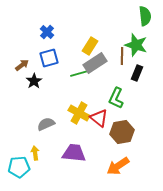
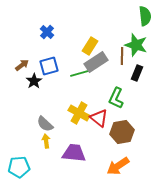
blue square: moved 8 px down
gray rectangle: moved 1 px right, 1 px up
gray semicircle: moved 1 px left; rotated 114 degrees counterclockwise
yellow arrow: moved 11 px right, 12 px up
